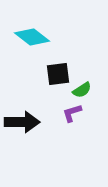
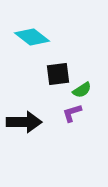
black arrow: moved 2 px right
